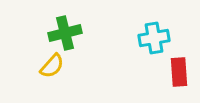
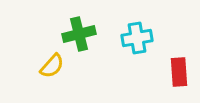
green cross: moved 14 px right, 1 px down
cyan cross: moved 17 px left
